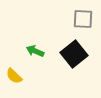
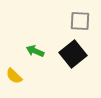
gray square: moved 3 px left, 2 px down
black square: moved 1 px left
